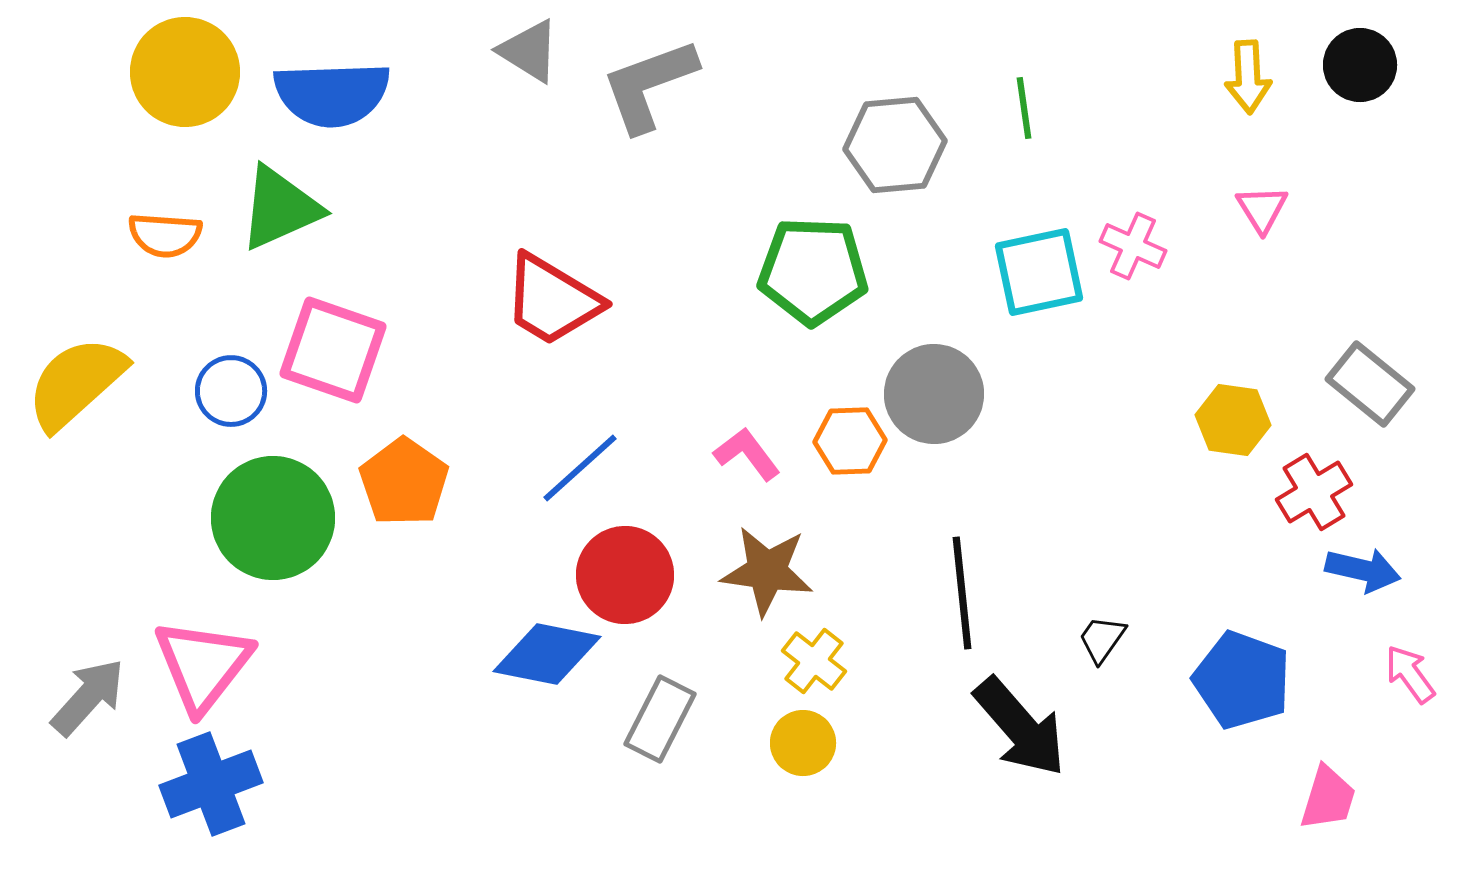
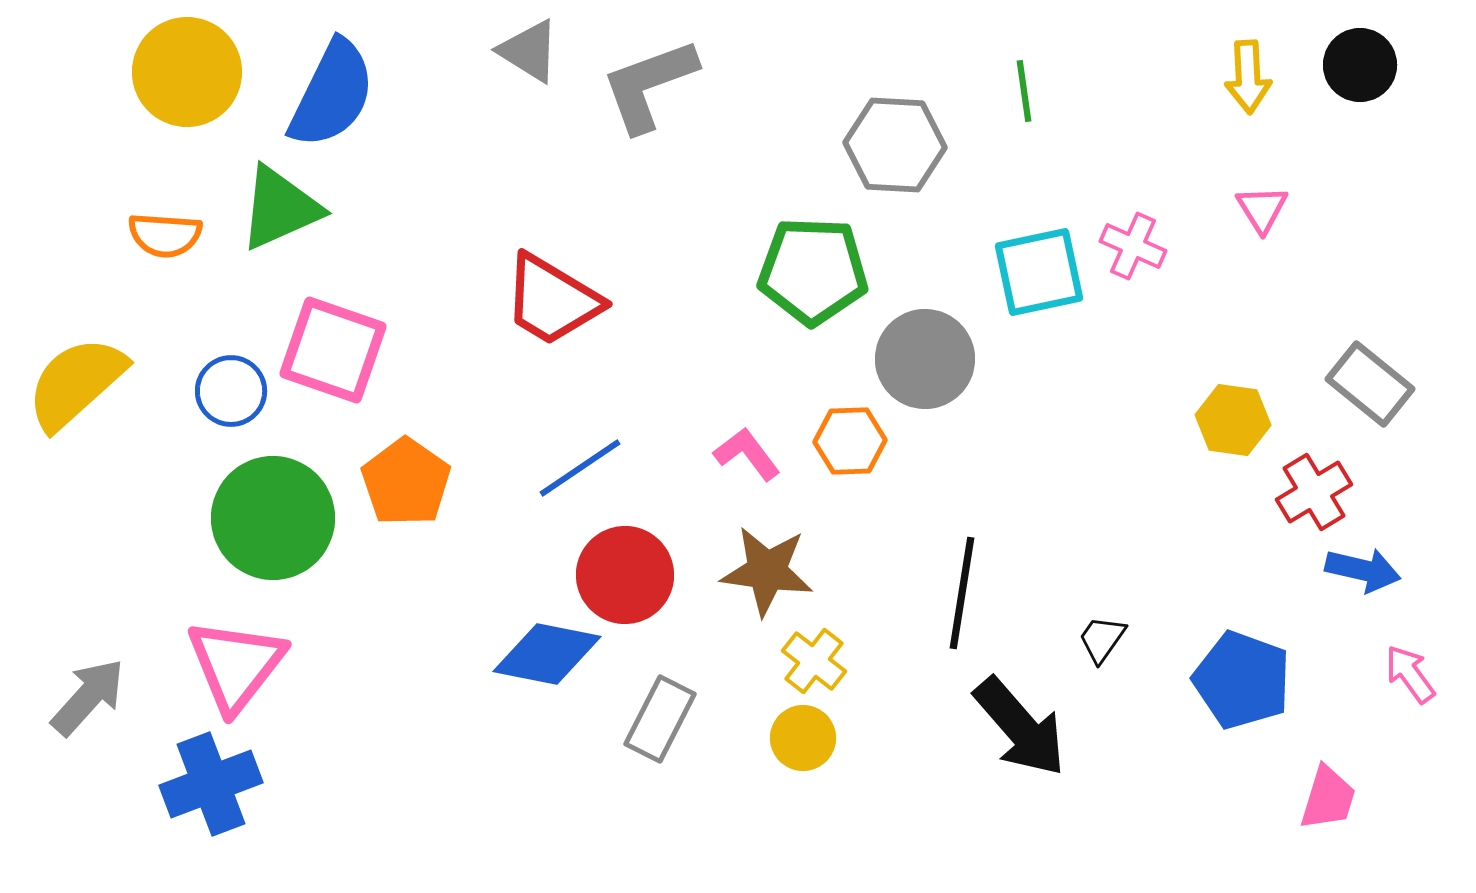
yellow circle at (185, 72): moved 2 px right
blue semicircle at (332, 94): rotated 62 degrees counterclockwise
green line at (1024, 108): moved 17 px up
gray hexagon at (895, 145): rotated 8 degrees clockwise
gray circle at (934, 394): moved 9 px left, 35 px up
blue line at (580, 468): rotated 8 degrees clockwise
orange pentagon at (404, 482): moved 2 px right
black line at (962, 593): rotated 15 degrees clockwise
pink triangle at (203, 665): moved 33 px right
yellow circle at (803, 743): moved 5 px up
